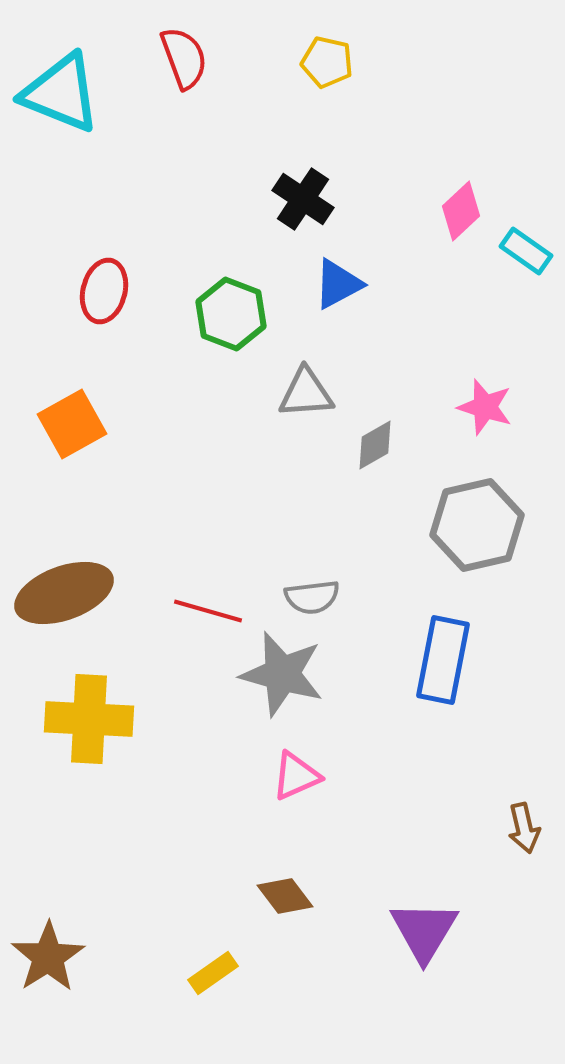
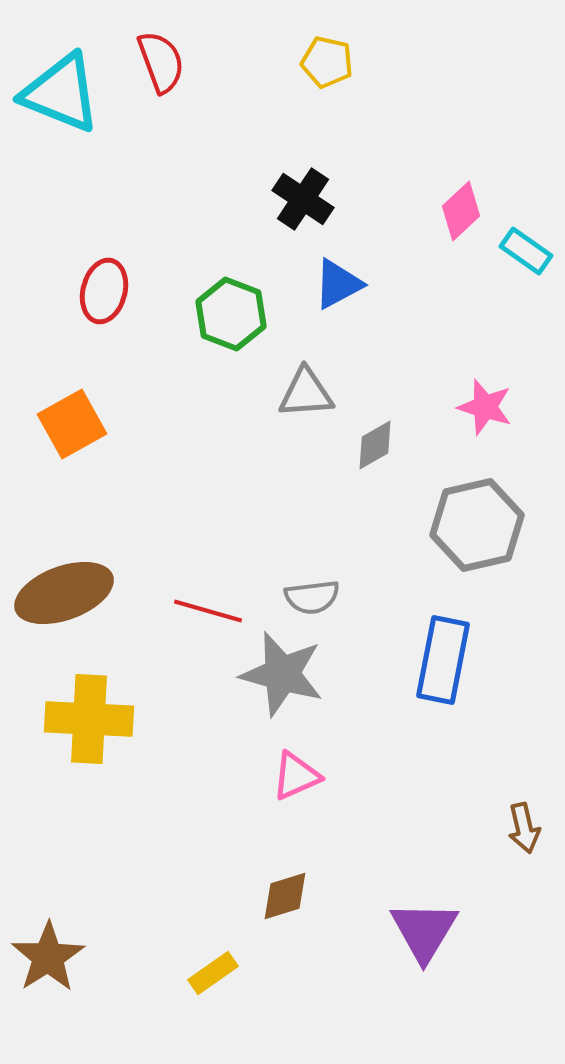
red semicircle: moved 23 px left, 4 px down
brown diamond: rotated 70 degrees counterclockwise
